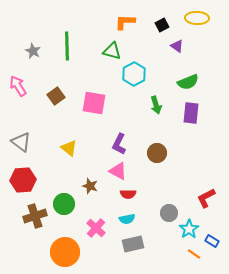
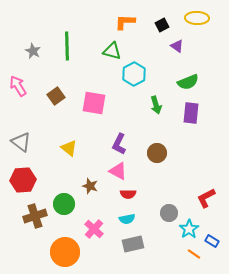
pink cross: moved 2 px left, 1 px down
